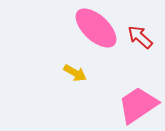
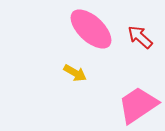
pink ellipse: moved 5 px left, 1 px down
